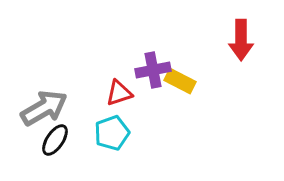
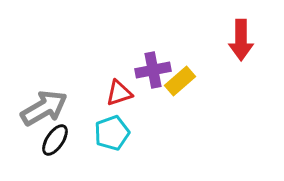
yellow rectangle: rotated 68 degrees counterclockwise
